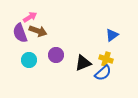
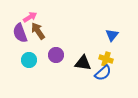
brown arrow: rotated 144 degrees counterclockwise
blue triangle: rotated 16 degrees counterclockwise
black triangle: rotated 30 degrees clockwise
